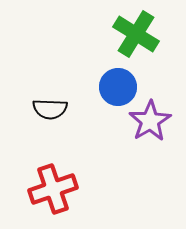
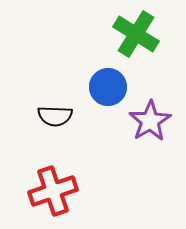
blue circle: moved 10 px left
black semicircle: moved 5 px right, 7 px down
red cross: moved 2 px down
